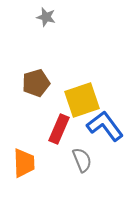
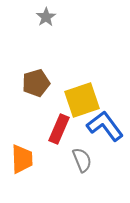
gray star: rotated 24 degrees clockwise
orange trapezoid: moved 2 px left, 4 px up
